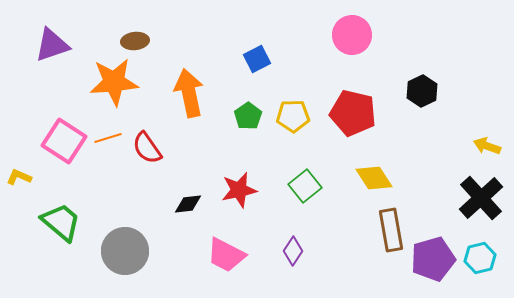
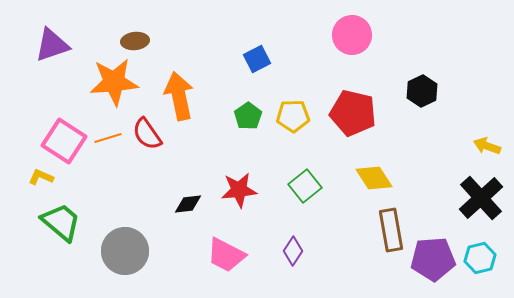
orange arrow: moved 10 px left, 3 px down
red semicircle: moved 14 px up
yellow L-shape: moved 22 px right
red star: rotated 6 degrees clockwise
purple pentagon: rotated 12 degrees clockwise
